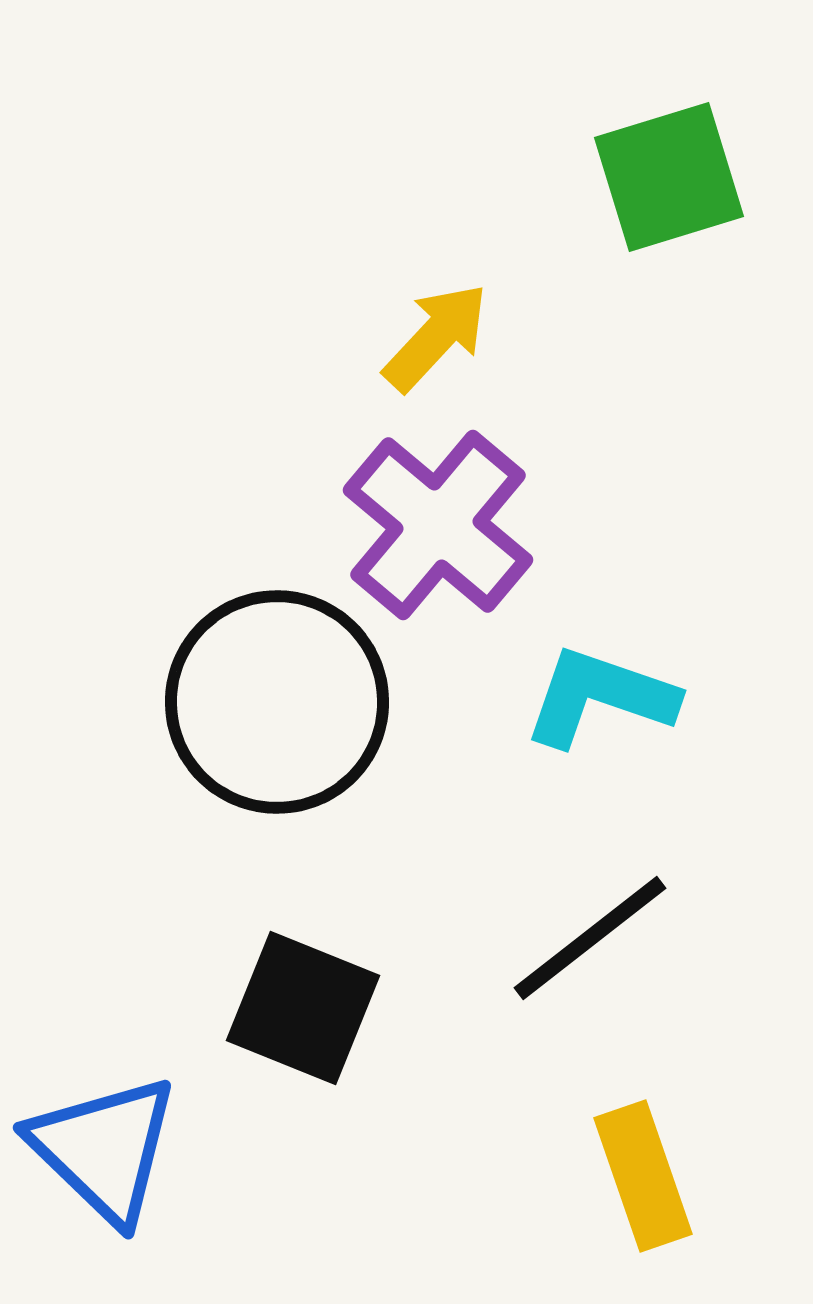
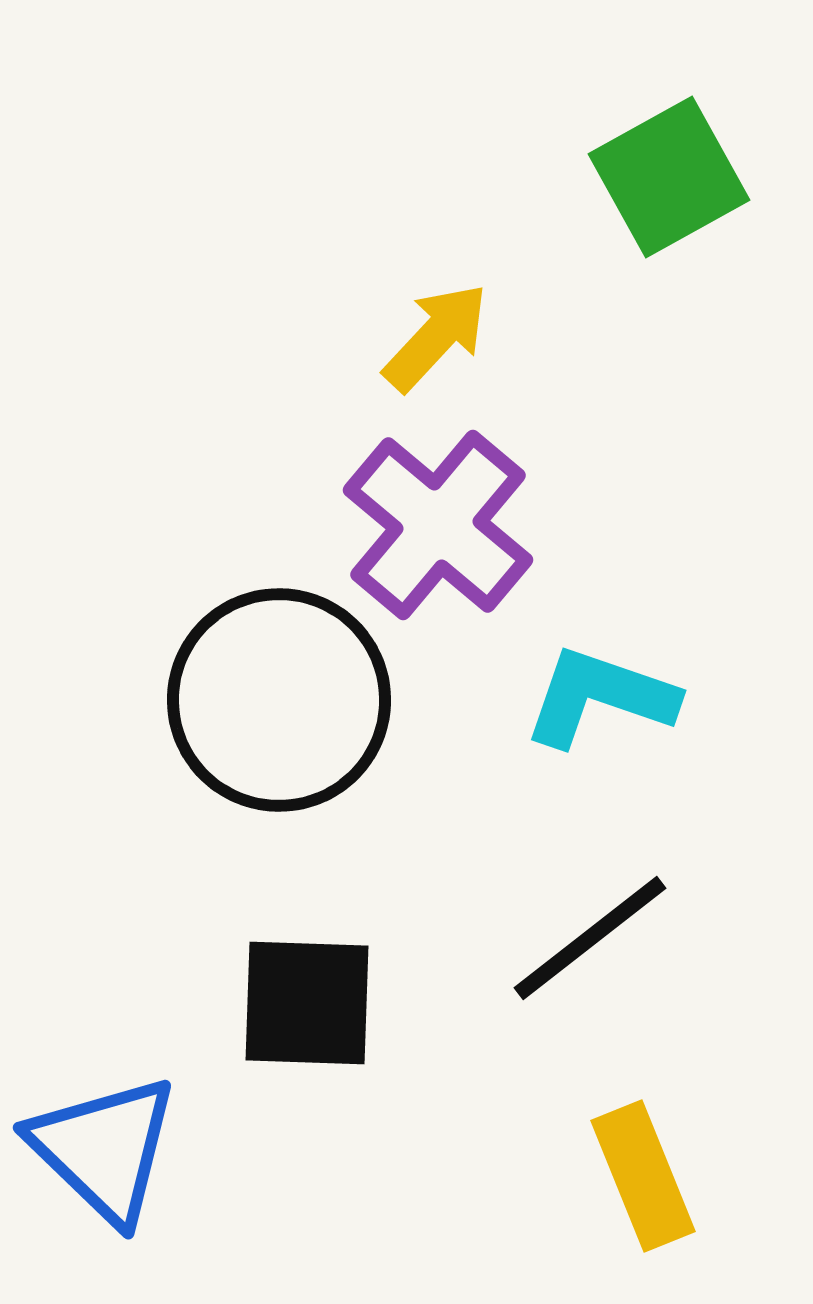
green square: rotated 12 degrees counterclockwise
black circle: moved 2 px right, 2 px up
black square: moved 4 px right, 5 px up; rotated 20 degrees counterclockwise
yellow rectangle: rotated 3 degrees counterclockwise
